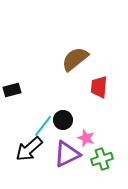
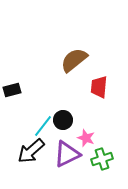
brown semicircle: moved 1 px left, 1 px down
black arrow: moved 2 px right, 2 px down
